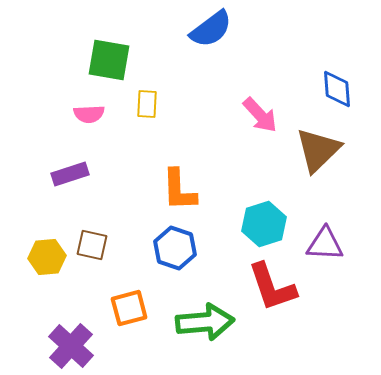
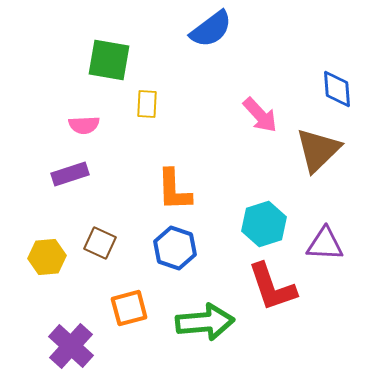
pink semicircle: moved 5 px left, 11 px down
orange L-shape: moved 5 px left
brown square: moved 8 px right, 2 px up; rotated 12 degrees clockwise
